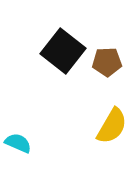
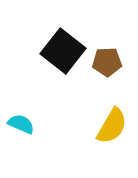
cyan semicircle: moved 3 px right, 19 px up
